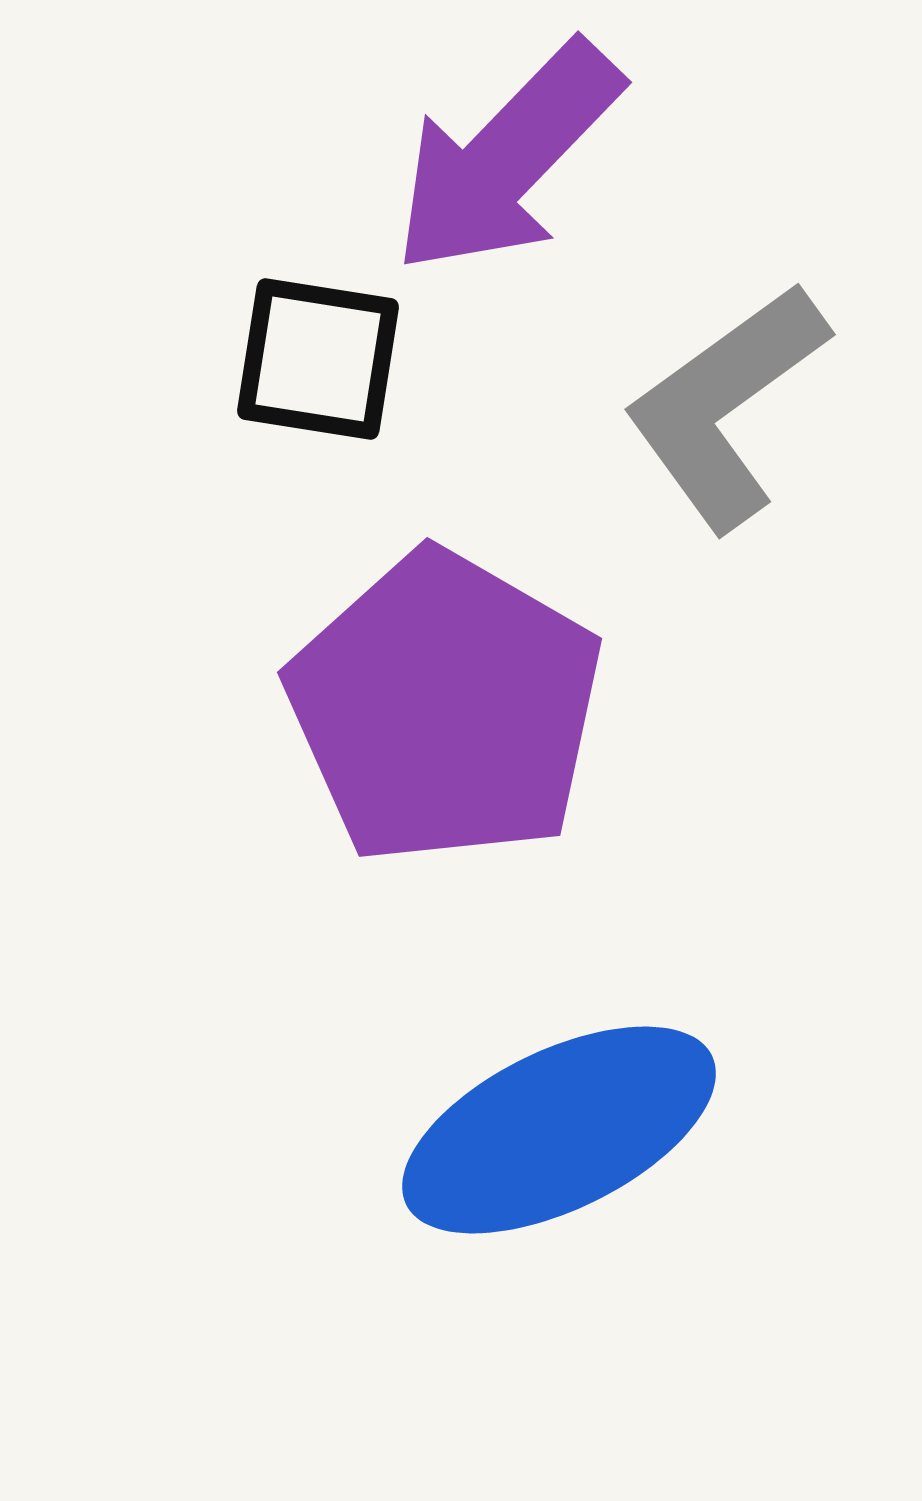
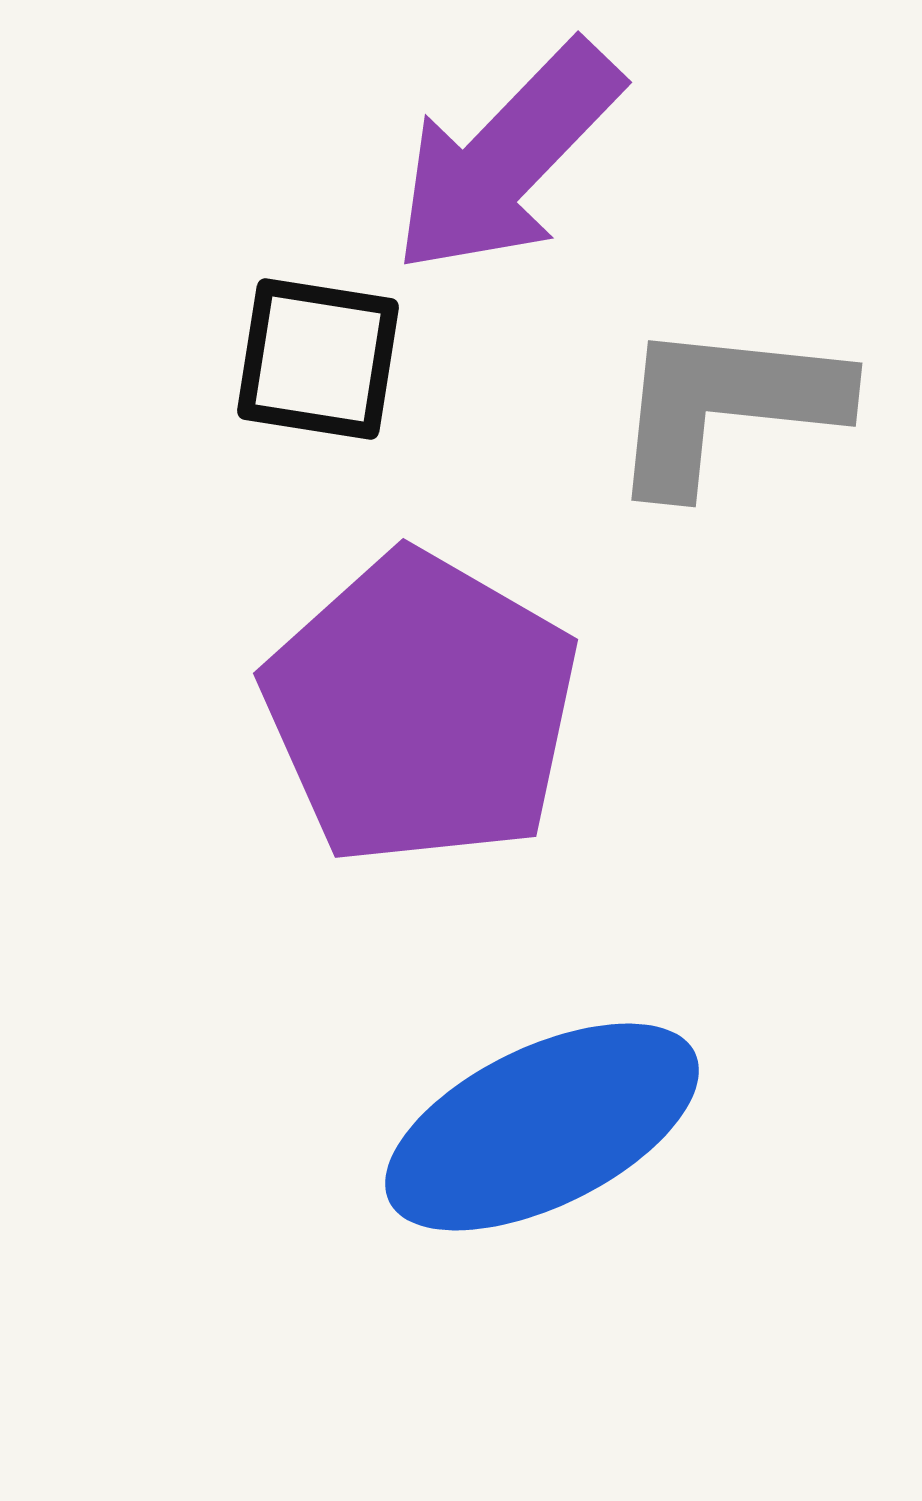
gray L-shape: rotated 42 degrees clockwise
purple pentagon: moved 24 px left, 1 px down
blue ellipse: moved 17 px left, 3 px up
